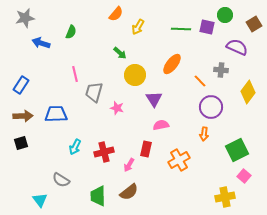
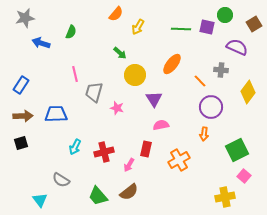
green trapezoid: rotated 40 degrees counterclockwise
